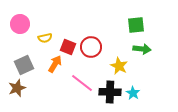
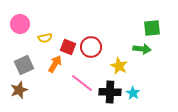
green square: moved 16 px right, 3 px down
brown star: moved 2 px right, 2 px down
